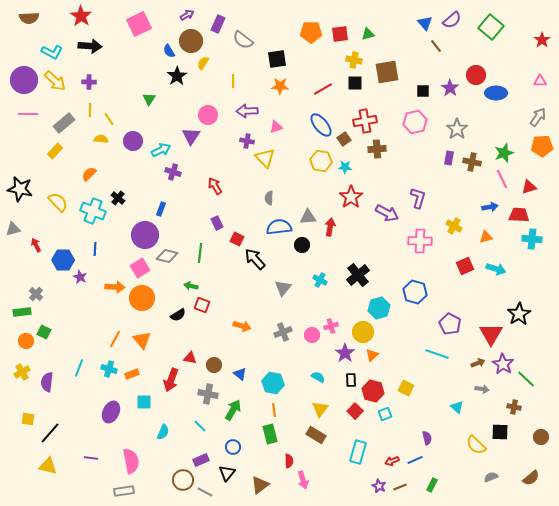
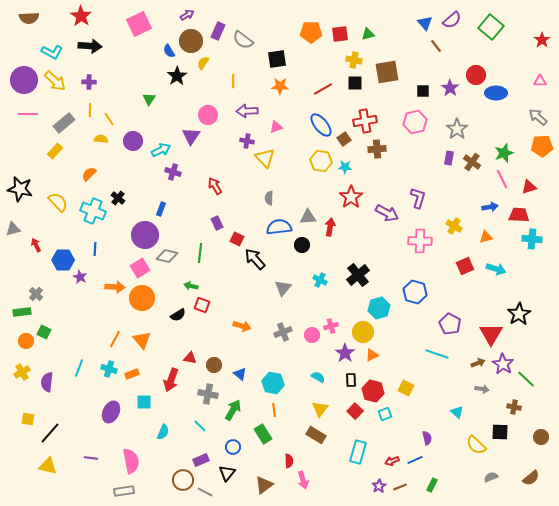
purple rectangle at (218, 24): moved 7 px down
gray arrow at (538, 117): rotated 84 degrees counterclockwise
brown cross at (472, 162): rotated 24 degrees clockwise
orange triangle at (372, 355): rotated 16 degrees clockwise
cyan triangle at (457, 407): moved 5 px down
green rectangle at (270, 434): moved 7 px left; rotated 18 degrees counterclockwise
brown triangle at (260, 485): moved 4 px right
purple star at (379, 486): rotated 16 degrees clockwise
